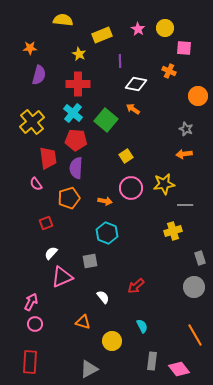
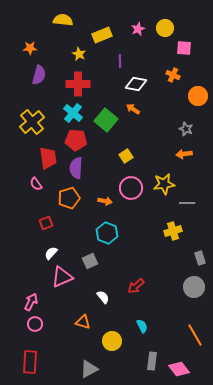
pink star at (138, 29): rotated 16 degrees clockwise
orange cross at (169, 71): moved 4 px right, 4 px down
gray line at (185, 205): moved 2 px right, 2 px up
gray square at (90, 261): rotated 14 degrees counterclockwise
